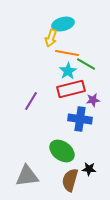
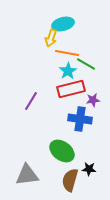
gray triangle: moved 1 px up
